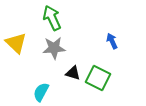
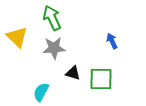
yellow triangle: moved 1 px right, 6 px up
green square: moved 3 px right, 1 px down; rotated 25 degrees counterclockwise
